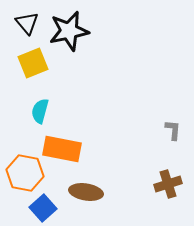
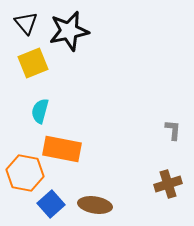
black triangle: moved 1 px left
brown ellipse: moved 9 px right, 13 px down
blue square: moved 8 px right, 4 px up
